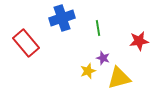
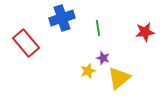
red star: moved 6 px right, 9 px up
yellow triangle: rotated 25 degrees counterclockwise
